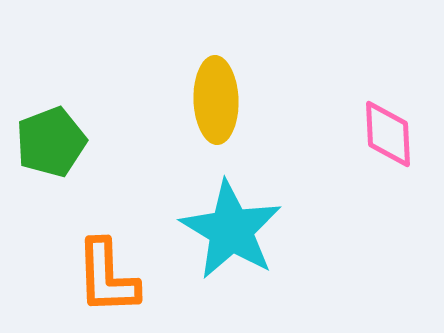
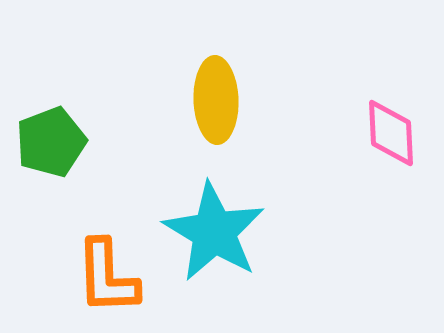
pink diamond: moved 3 px right, 1 px up
cyan star: moved 17 px left, 2 px down
